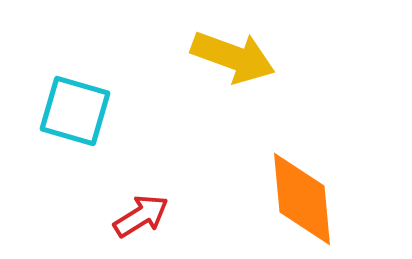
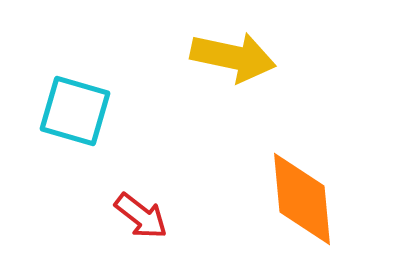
yellow arrow: rotated 8 degrees counterclockwise
red arrow: rotated 70 degrees clockwise
